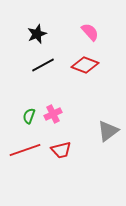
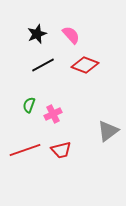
pink semicircle: moved 19 px left, 3 px down
green semicircle: moved 11 px up
